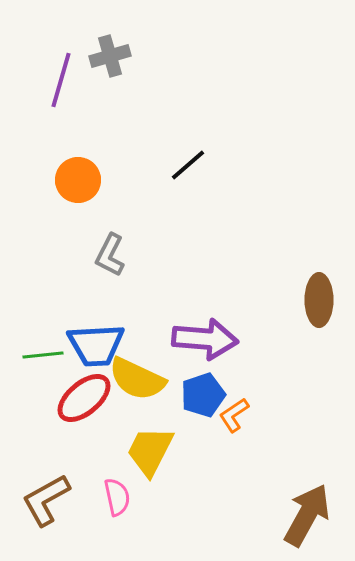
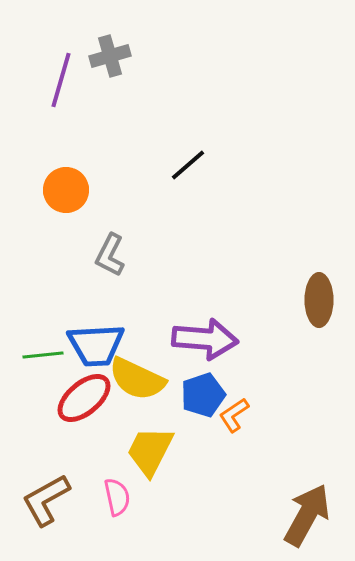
orange circle: moved 12 px left, 10 px down
